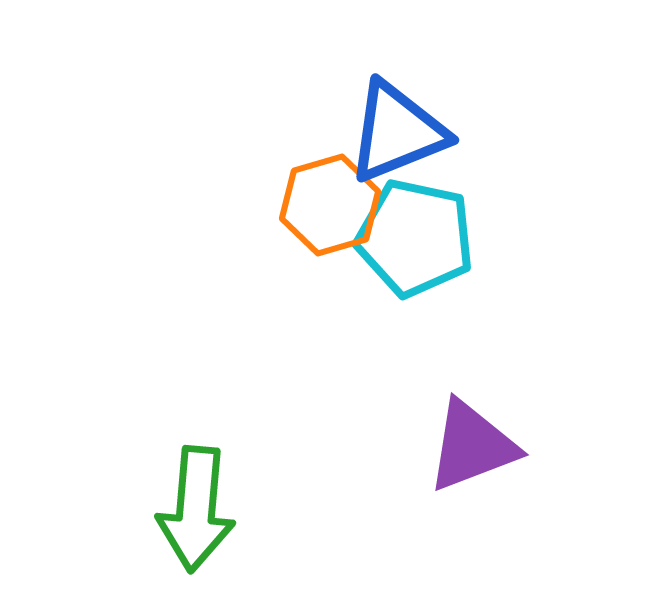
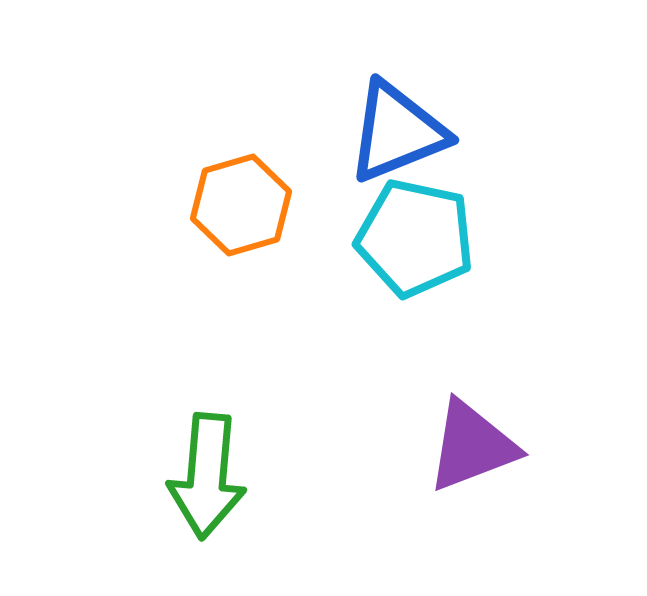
orange hexagon: moved 89 px left
green arrow: moved 11 px right, 33 px up
